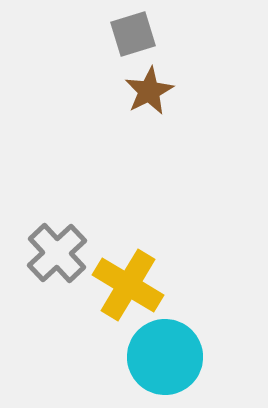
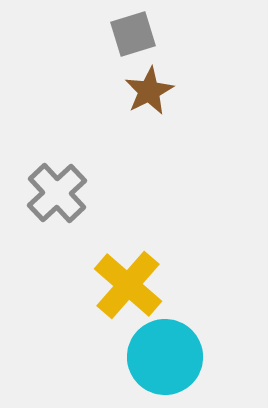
gray cross: moved 60 px up
yellow cross: rotated 10 degrees clockwise
